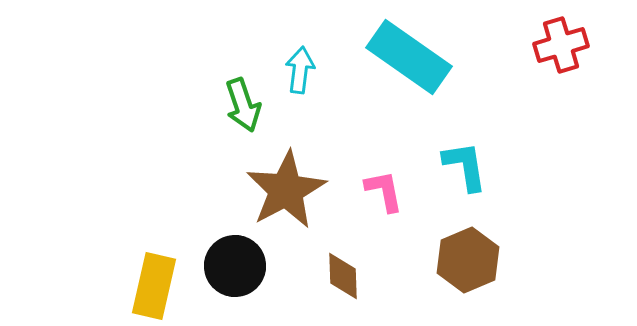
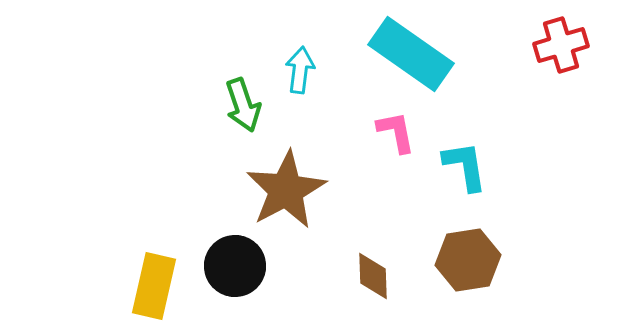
cyan rectangle: moved 2 px right, 3 px up
pink L-shape: moved 12 px right, 59 px up
brown hexagon: rotated 14 degrees clockwise
brown diamond: moved 30 px right
